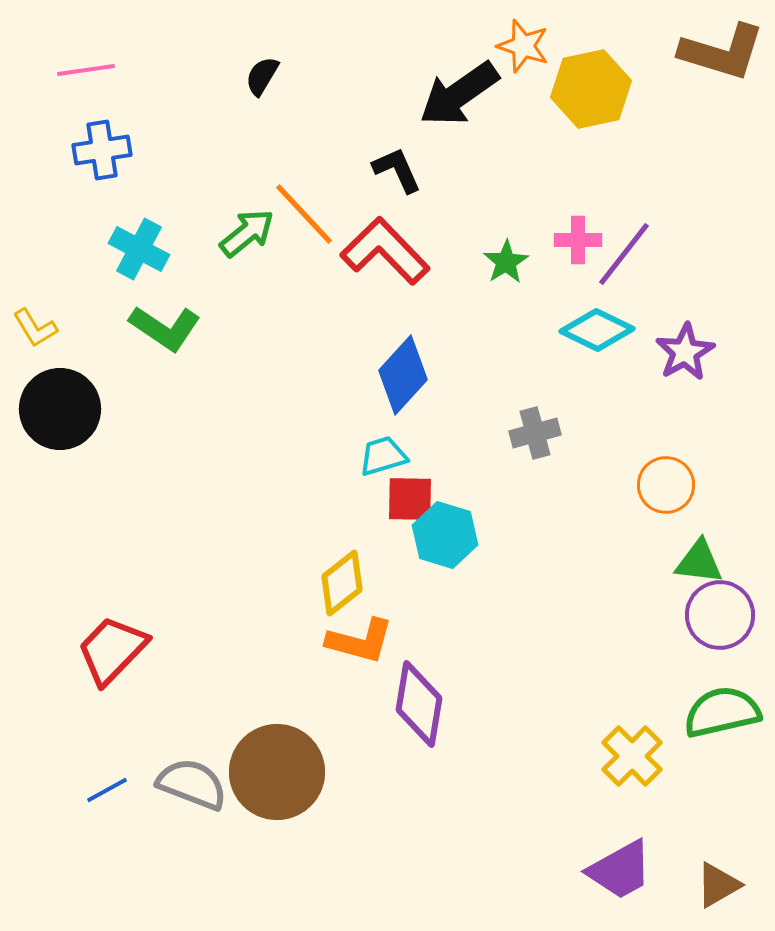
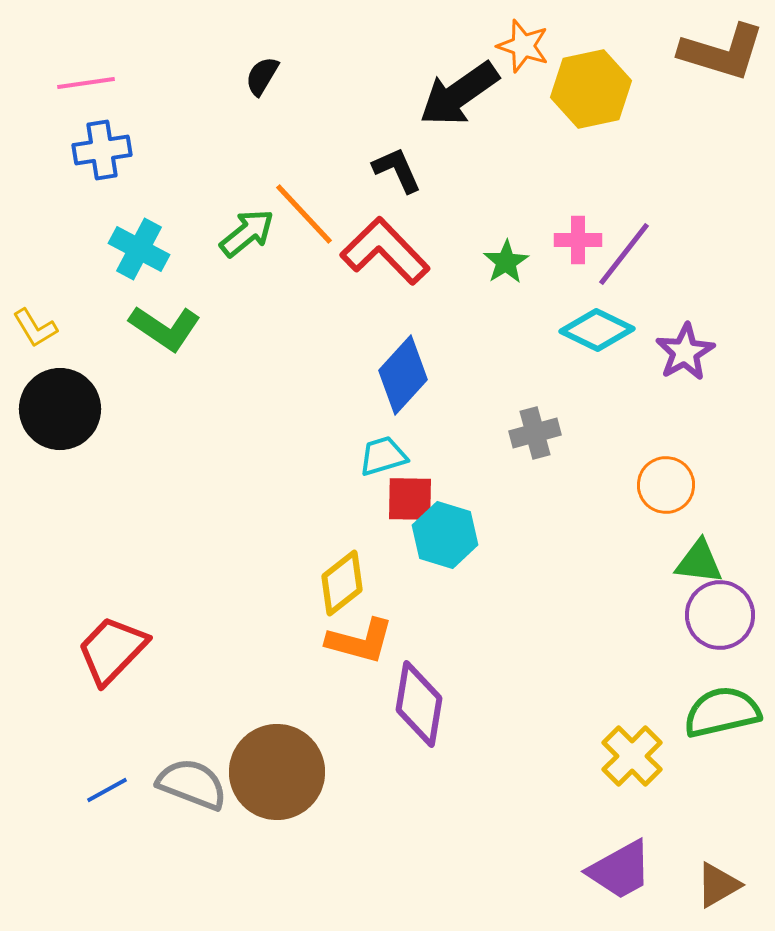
pink line: moved 13 px down
